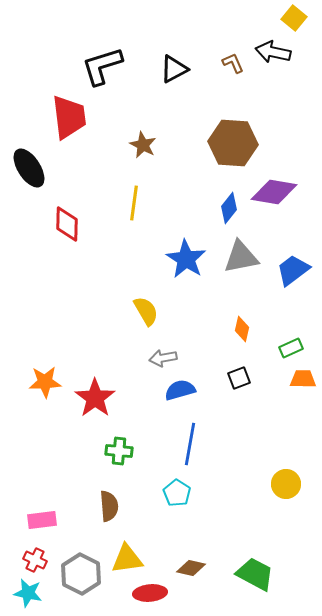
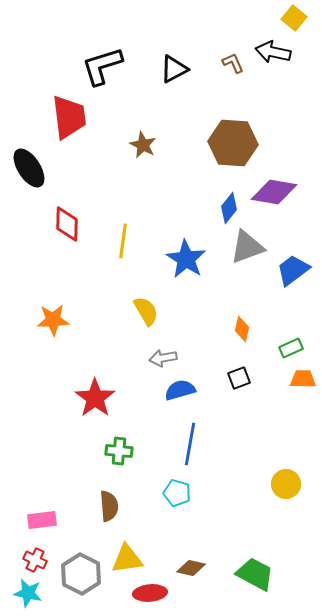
yellow line: moved 11 px left, 38 px down
gray triangle: moved 6 px right, 10 px up; rotated 9 degrees counterclockwise
orange star: moved 8 px right, 62 px up
cyan pentagon: rotated 16 degrees counterclockwise
